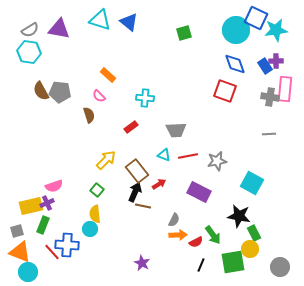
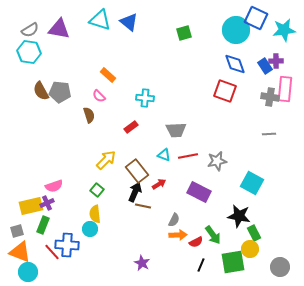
cyan star at (276, 30): moved 8 px right
